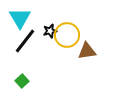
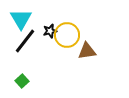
cyan triangle: moved 1 px right, 1 px down
